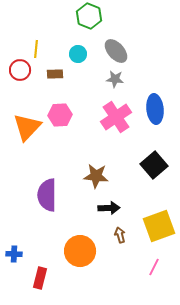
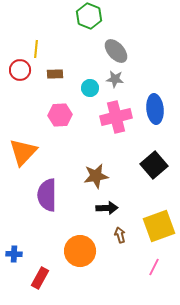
cyan circle: moved 12 px right, 34 px down
pink cross: rotated 20 degrees clockwise
orange triangle: moved 4 px left, 25 px down
brown star: rotated 15 degrees counterclockwise
black arrow: moved 2 px left
red rectangle: rotated 15 degrees clockwise
